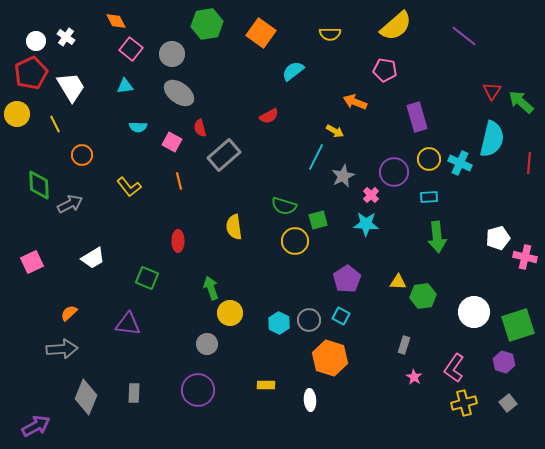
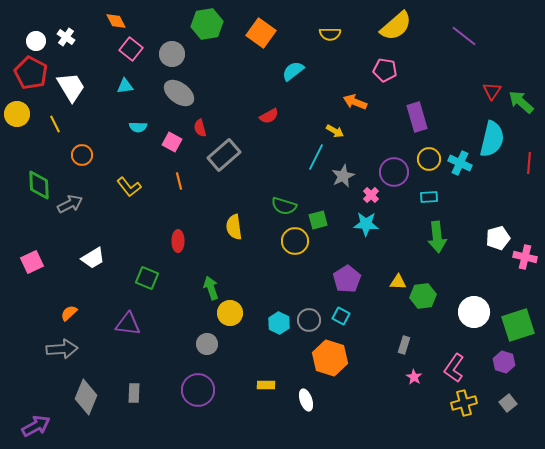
red pentagon at (31, 73): rotated 20 degrees counterclockwise
white ellipse at (310, 400): moved 4 px left; rotated 15 degrees counterclockwise
